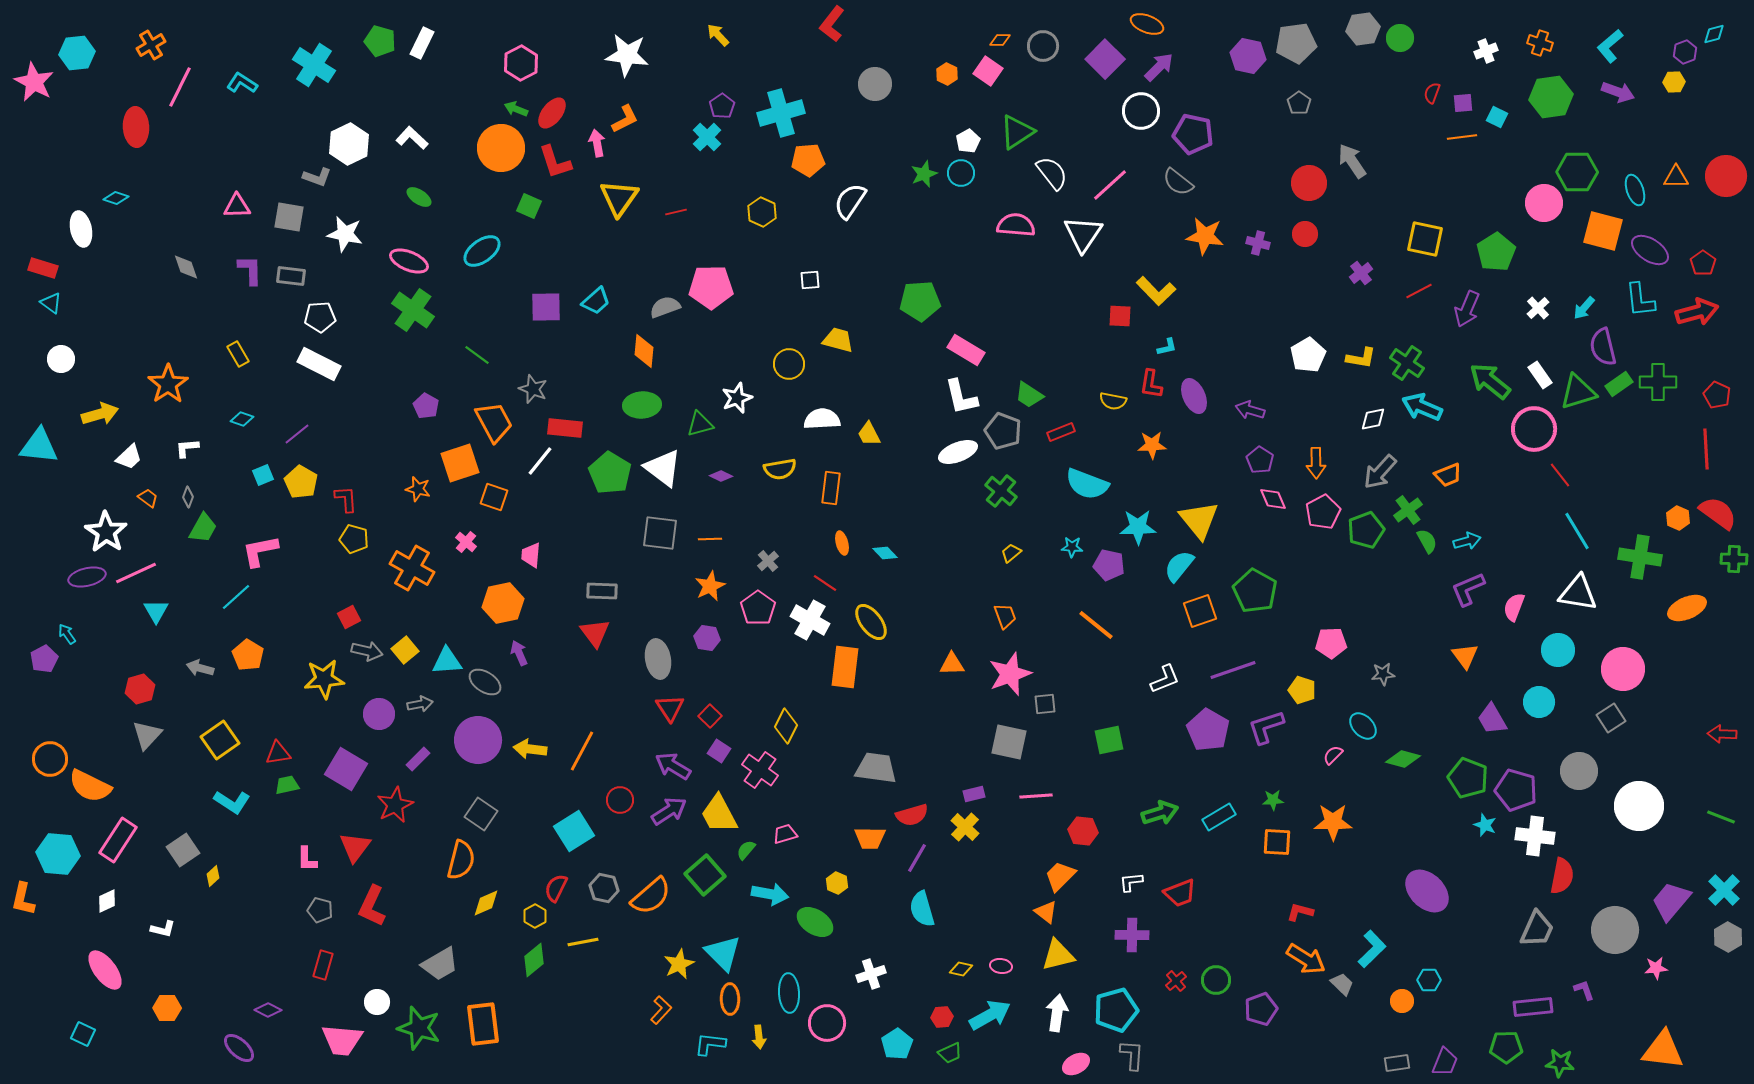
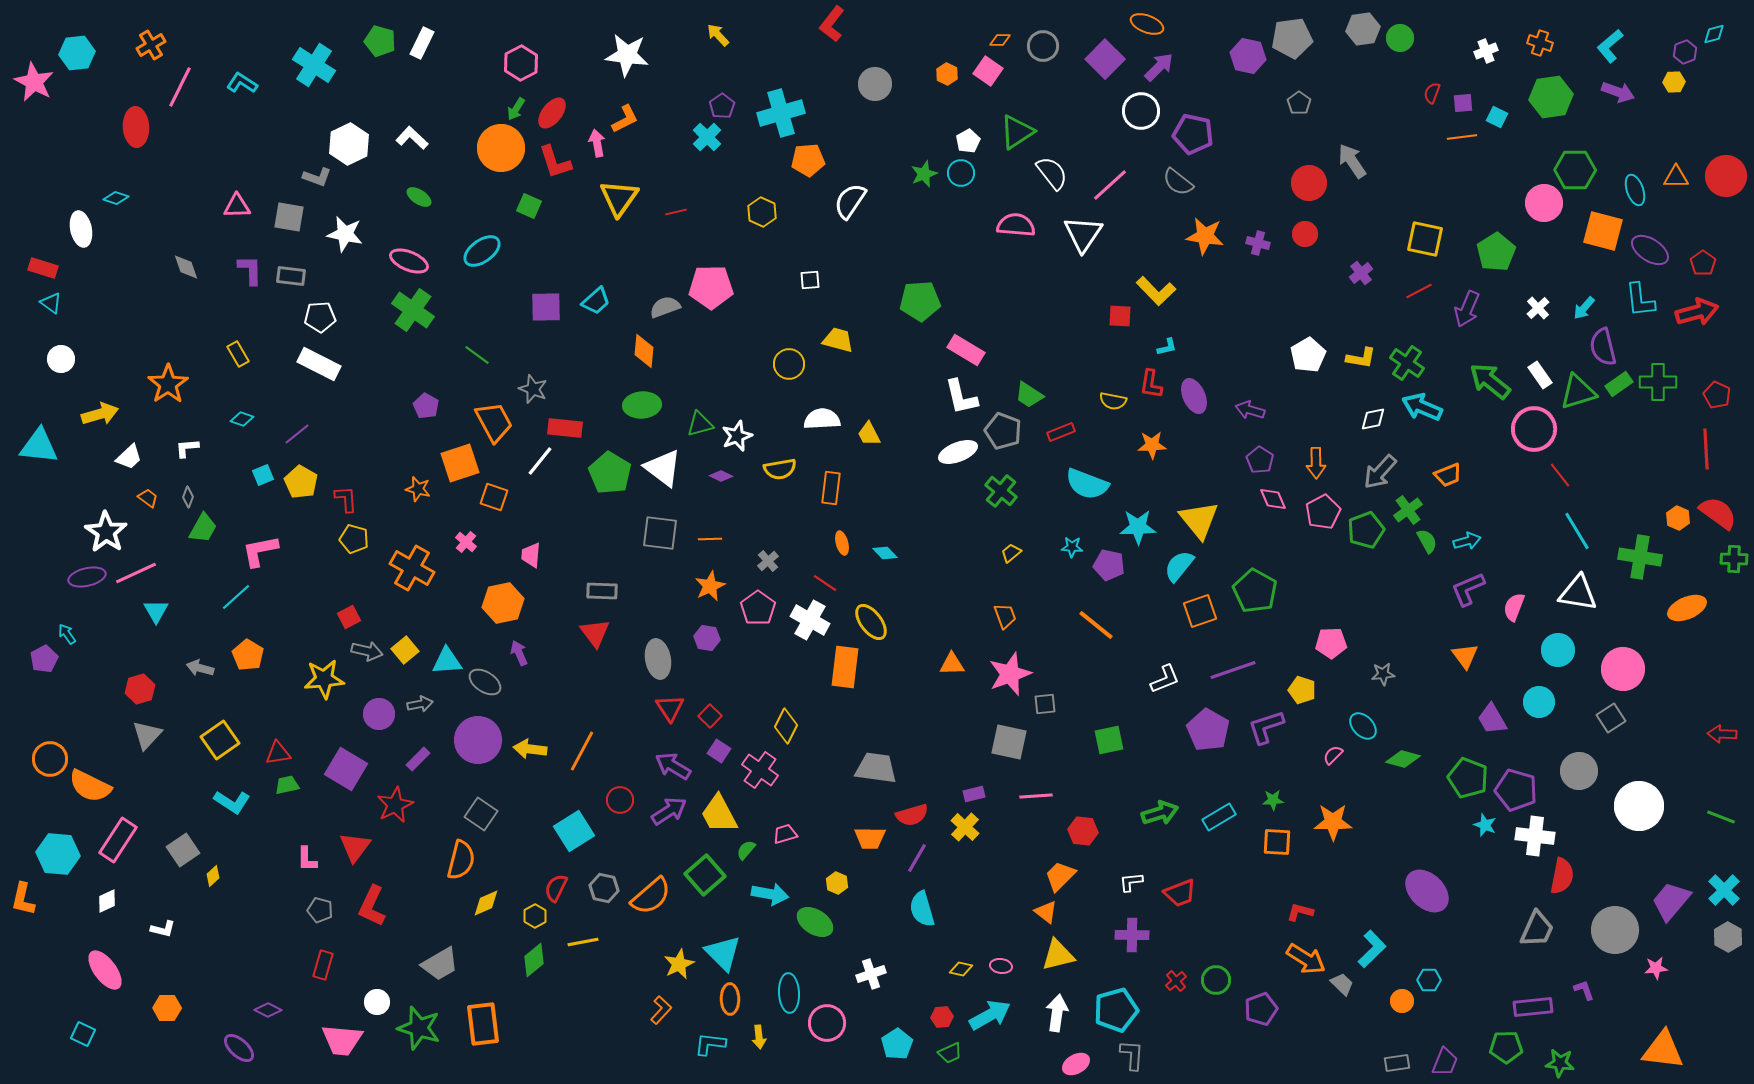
gray pentagon at (1296, 43): moved 4 px left, 5 px up
green arrow at (516, 109): rotated 80 degrees counterclockwise
green hexagon at (1577, 172): moved 2 px left, 2 px up
white star at (737, 398): moved 38 px down
